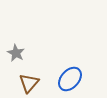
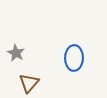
blue ellipse: moved 4 px right, 21 px up; rotated 40 degrees counterclockwise
